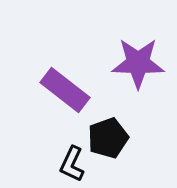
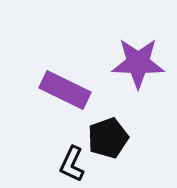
purple rectangle: rotated 12 degrees counterclockwise
